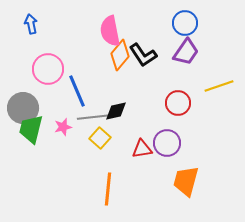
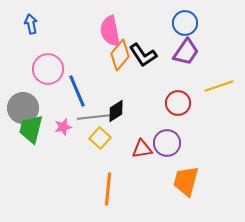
black diamond: rotated 20 degrees counterclockwise
